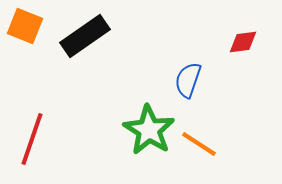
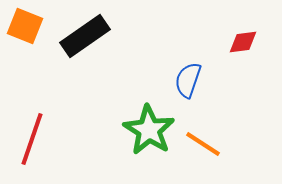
orange line: moved 4 px right
